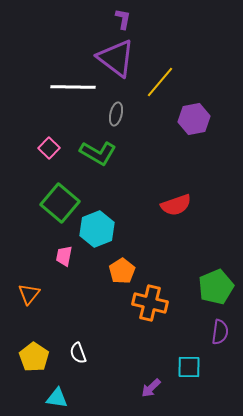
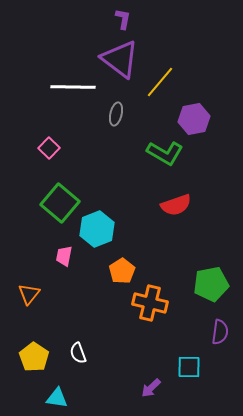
purple triangle: moved 4 px right, 1 px down
green L-shape: moved 67 px right
green pentagon: moved 5 px left, 3 px up; rotated 12 degrees clockwise
